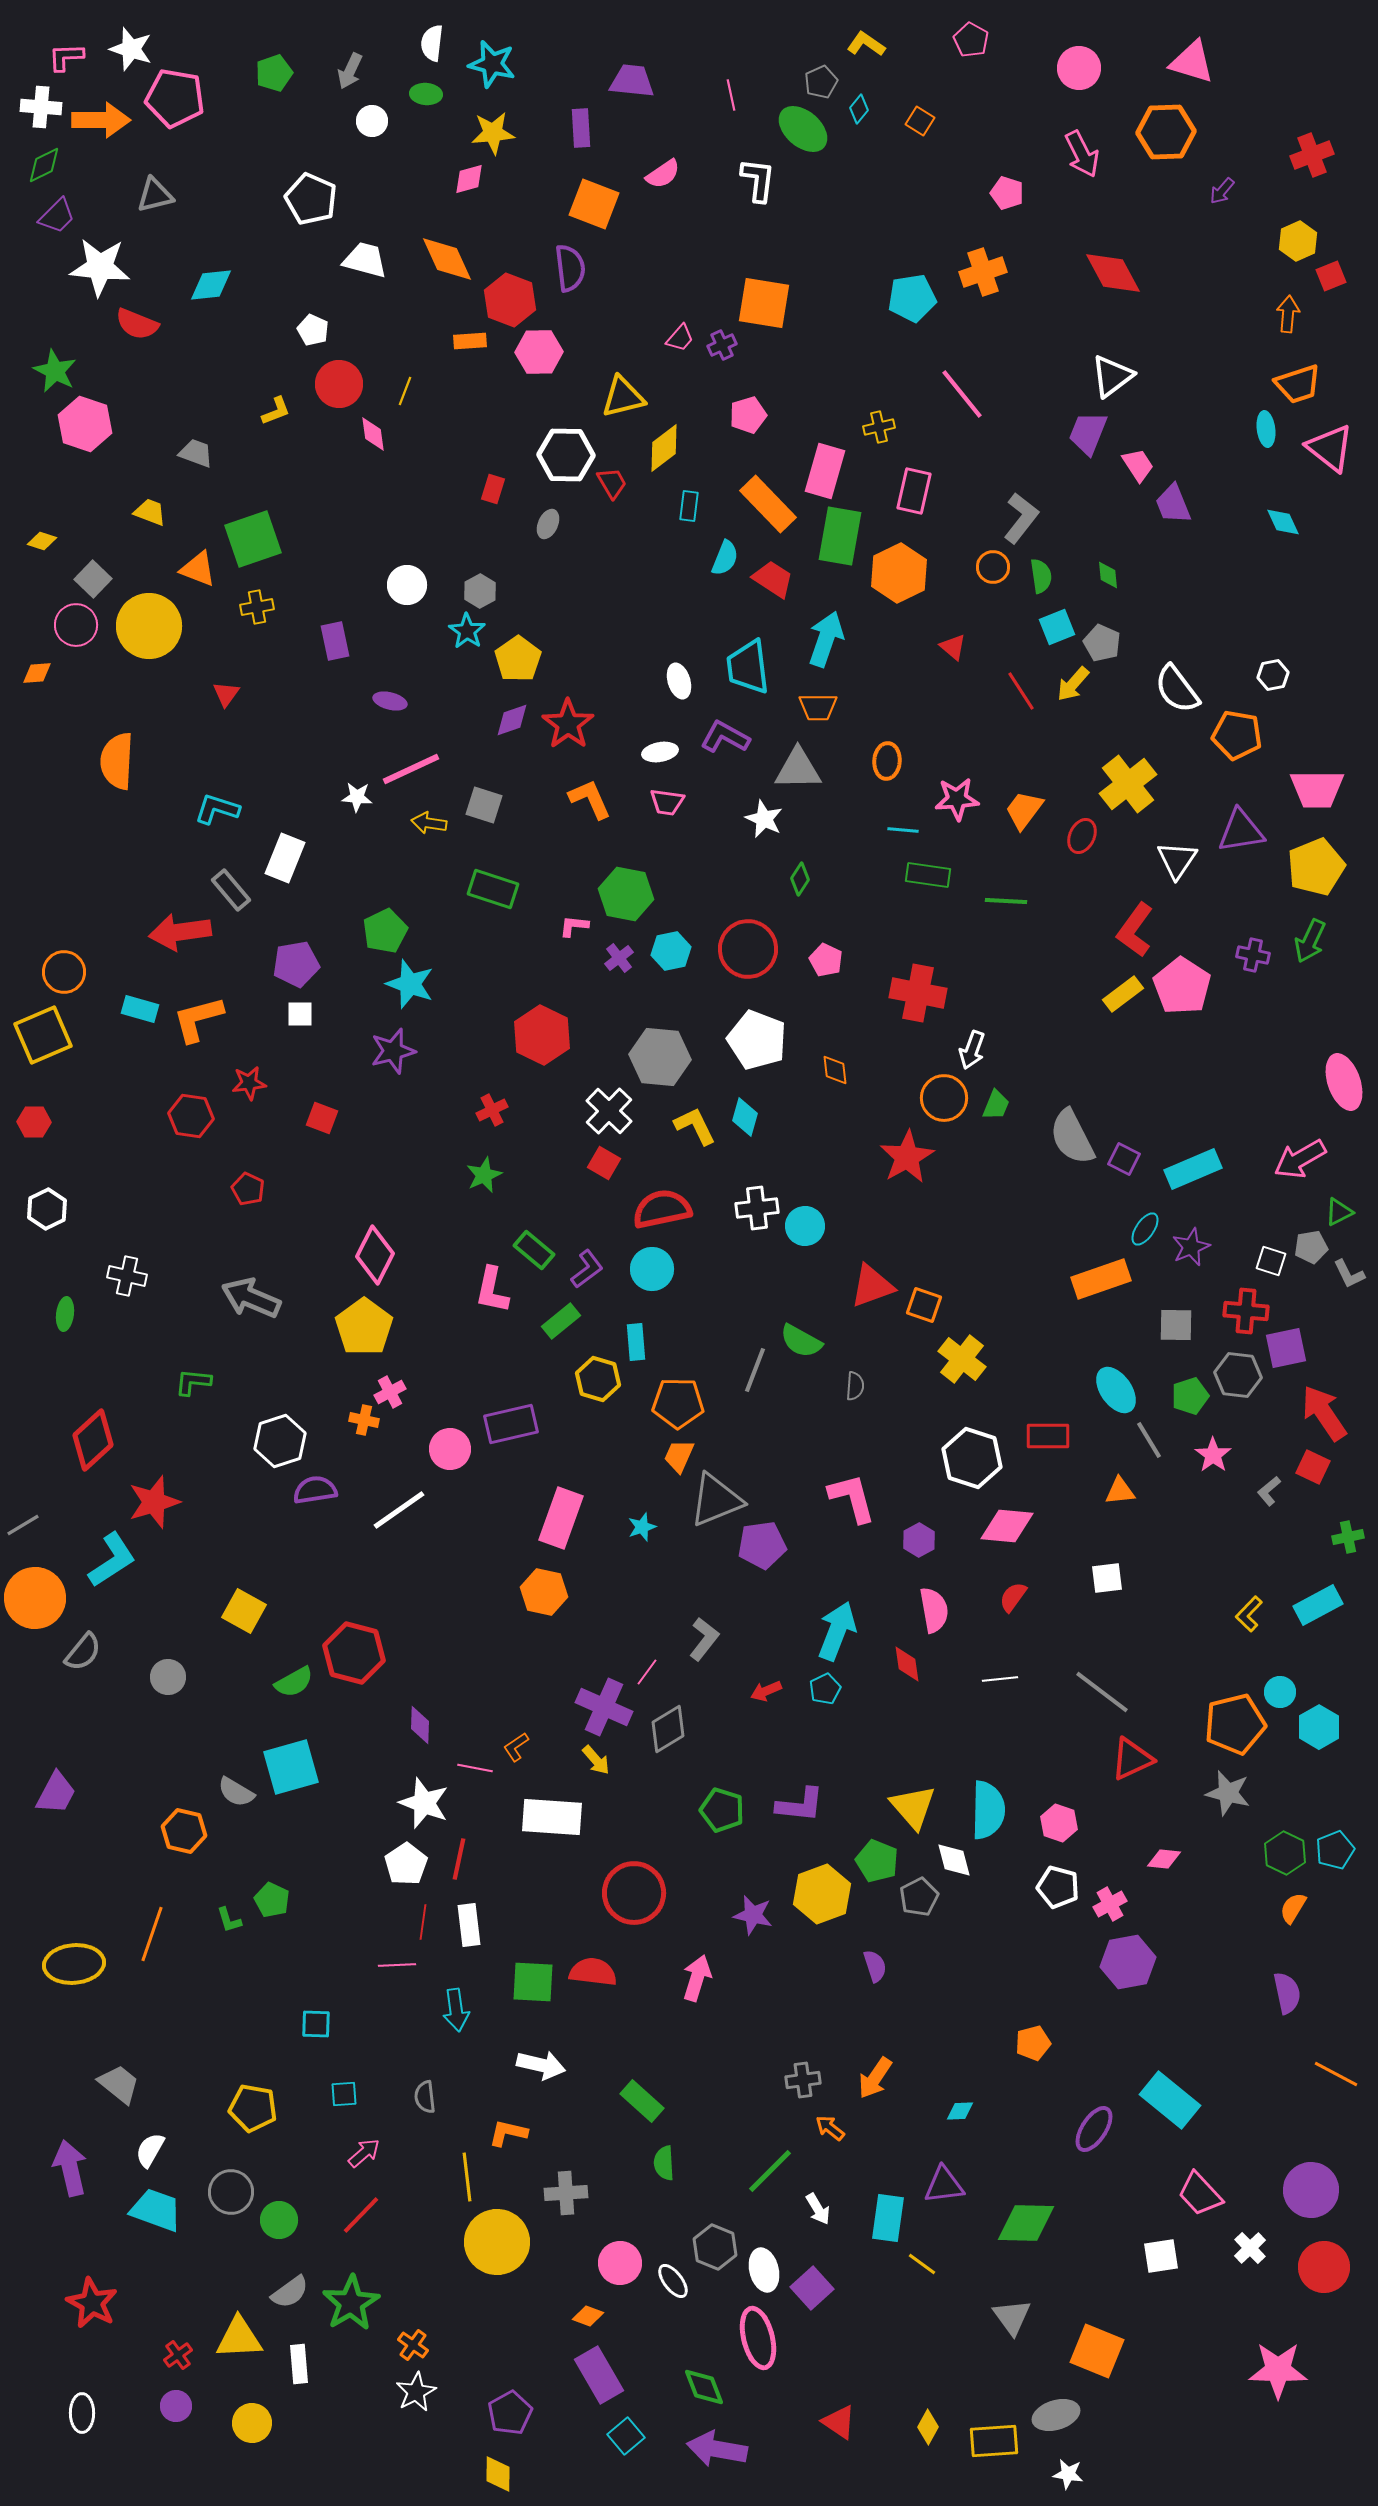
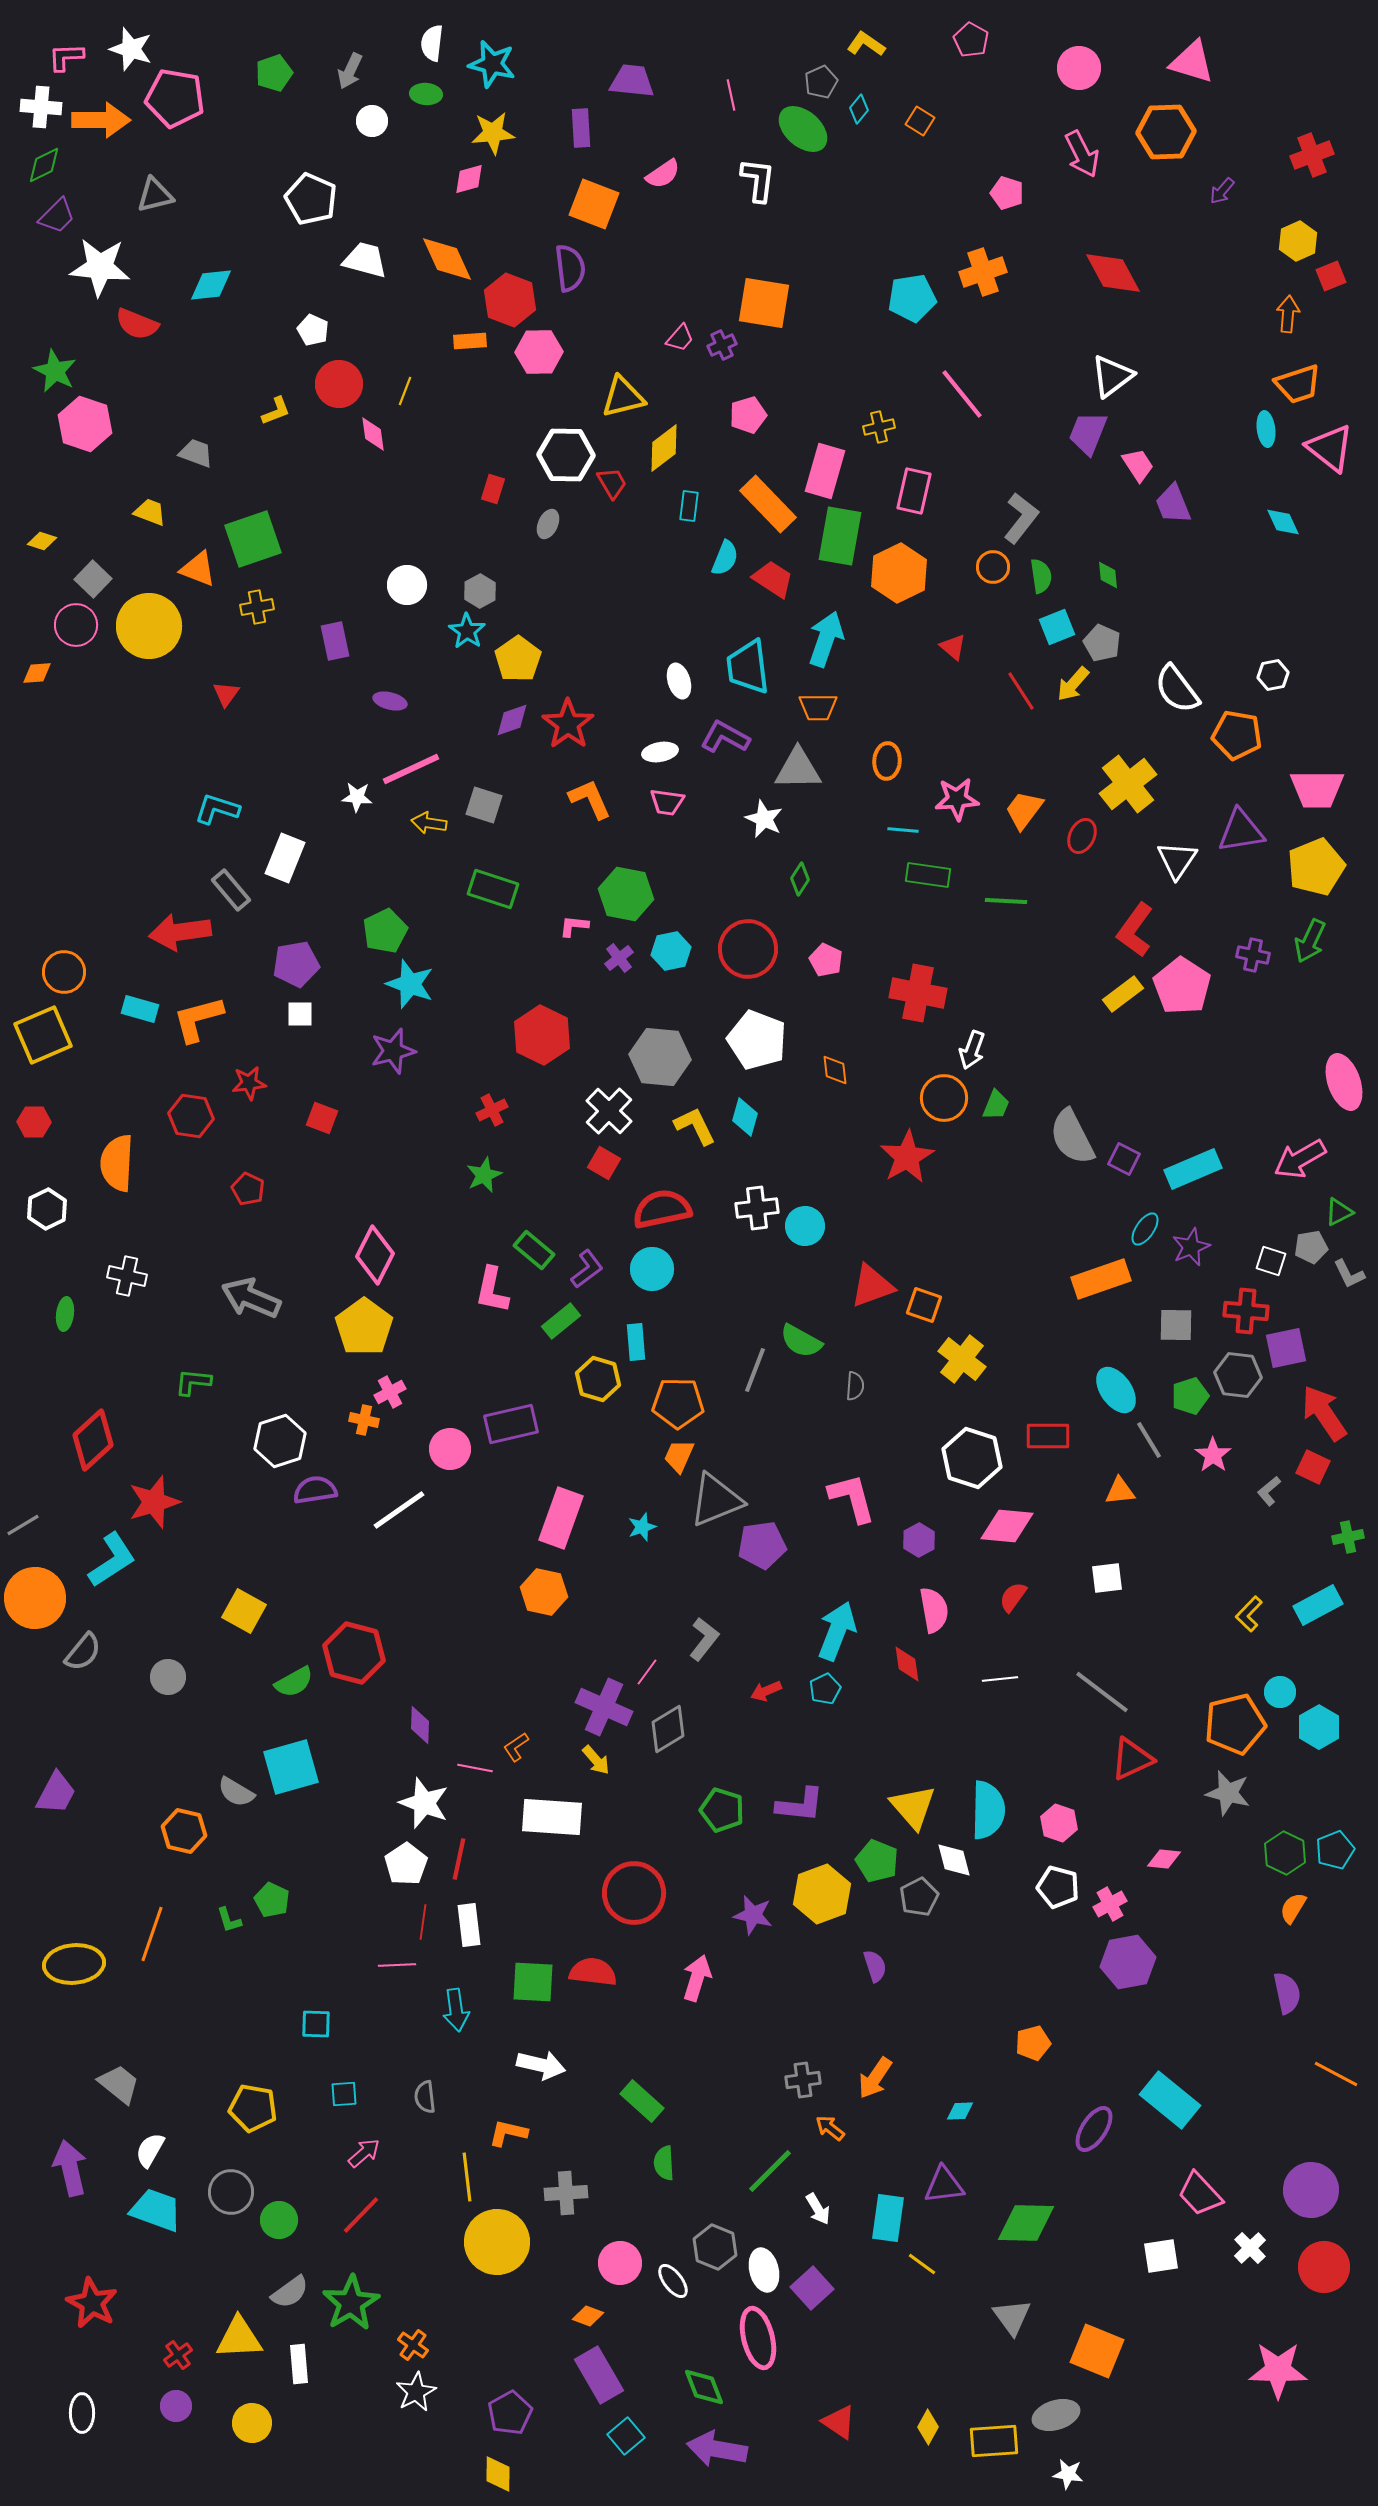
orange semicircle at (117, 761): moved 402 px down
